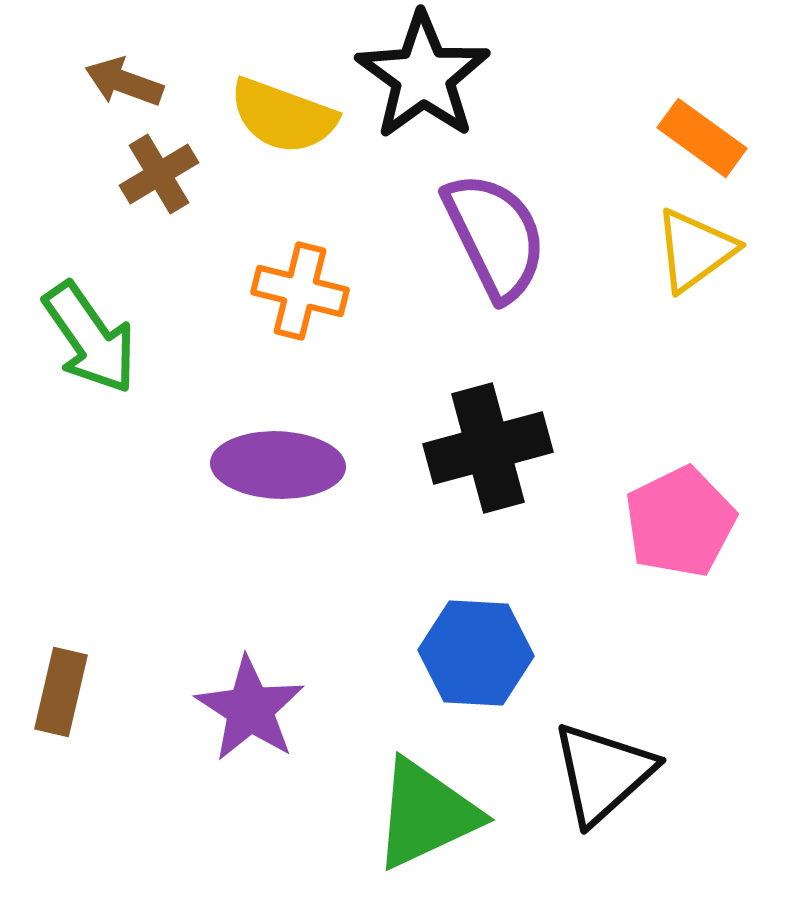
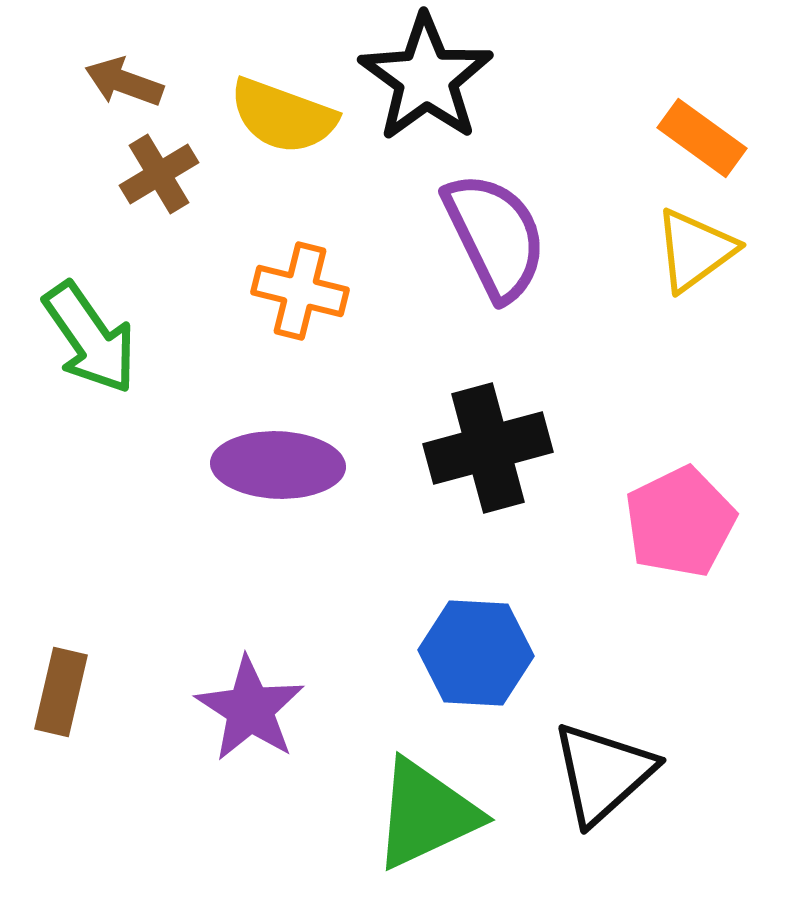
black star: moved 3 px right, 2 px down
